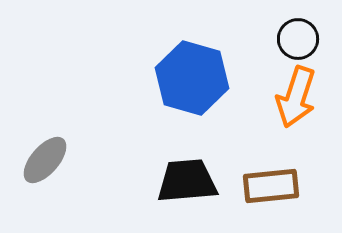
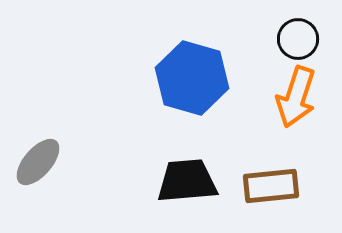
gray ellipse: moved 7 px left, 2 px down
